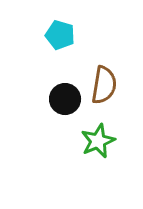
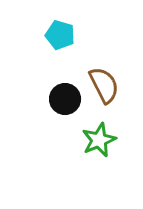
brown semicircle: rotated 36 degrees counterclockwise
green star: moved 1 px right, 1 px up
